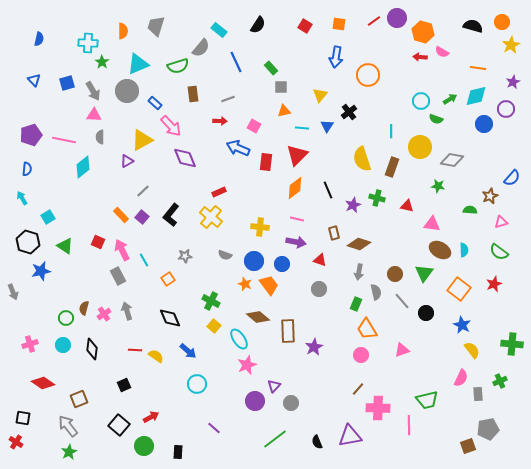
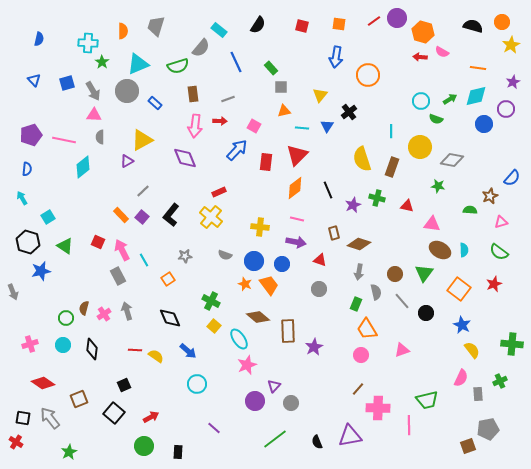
red square at (305, 26): moved 3 px left; rotated 16 degrees counterclockwise
pink arrow at (171, 126): moved 24 px right; rotated 50 degrees clockwise
blue arrow at (238, 148): moved 1 px left, 2 px down; rotated 110 degrees clockwise
black square at (119, 425): moved 5 px left, 12 px up
gray arrow at (68, 426): moved 18 px left, 8 px up
